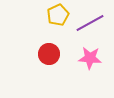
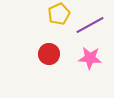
yellow pentagon: moved 1 px right, 1 px up
purple line: moved 2 px down
